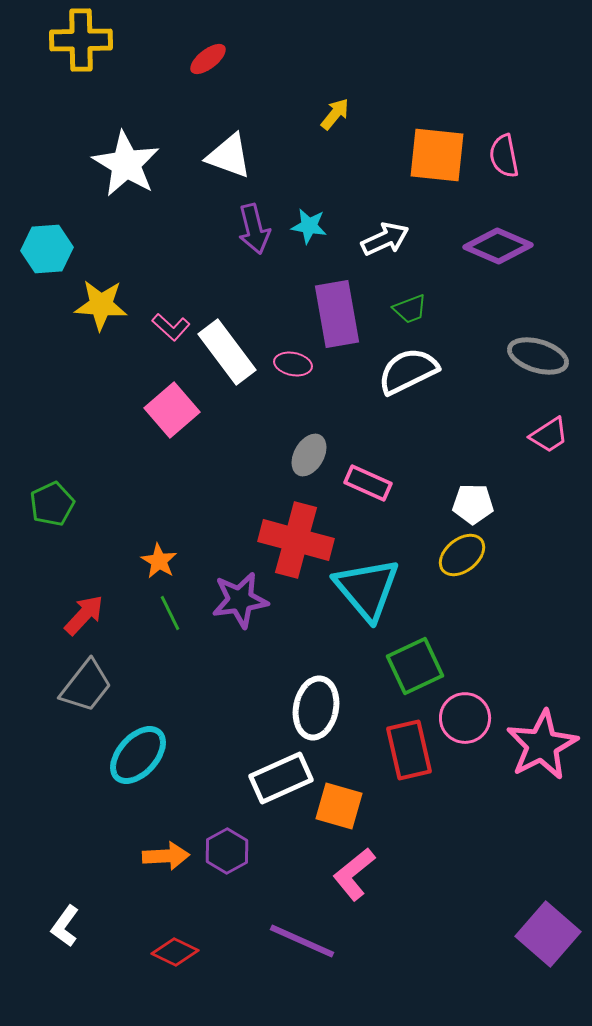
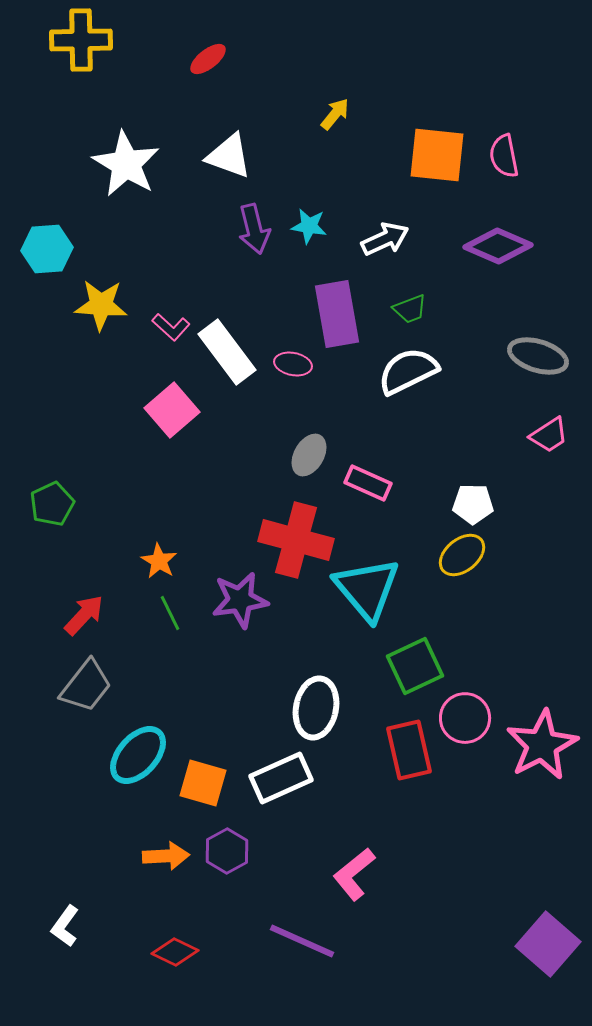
orange square at (339, 806): moved 136 px left, 23 px up
purple square at (548, 934): moved 10 px down
